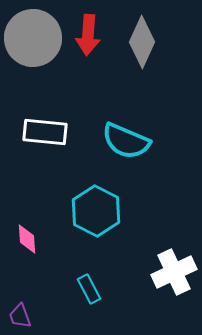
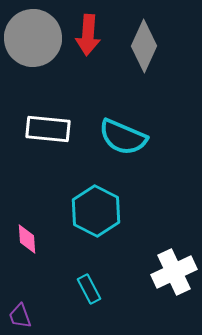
gray diamond: moved 2 px right, 4 px down
white rectangle: moved 3 px right, 3 px up
cyan semicircle: moved 3 px left, 4 px up
